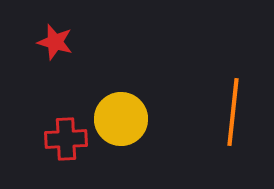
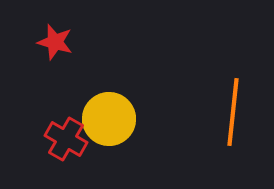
yellow circle: moved 12 px left
red cross: rotated 33 degrees clockwise
